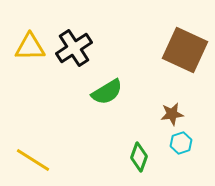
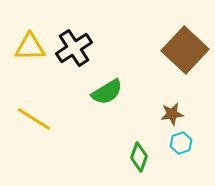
brown square: rotated 18 degrees clockwise
yellow line: moved 1 px right, 41 px up
